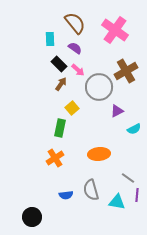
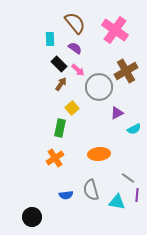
purple triangle: moved 2 px down
